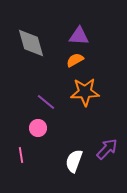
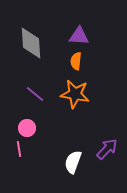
gray diamond: rotated 12 degrees clockwise
orange semicircle: moved 1 px right, 1 px down; rotated 54 degrees counterclockwise
orange star: moved 10 px left, 2 px down; rotated 12 degrees clockwise
purple line: moved 11 px left, 8 px up
pink circle: moved 11 px left
pink line: moved 2 px left, 6 px up
white semicircle: moved 1 px left, 1 px down
